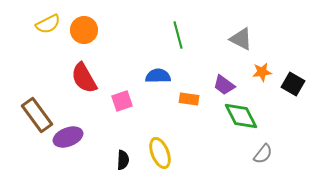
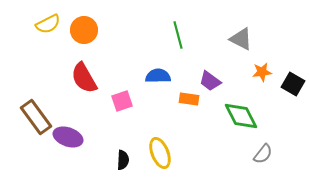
purple trapezoid: moved 14 px left, 4 px up
brown rectangle: moved 1 px left, 2 px down
purple ellipse: rotated 40 degrees clockwise
